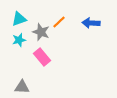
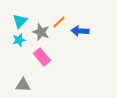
cyan triangle: moved 1 px right, 2 px down; rotated 28 degrees counterclockwise
blue arrow: moved 11 px left, 8 px down
gray triangle: moved 1 px right, 2 px up
